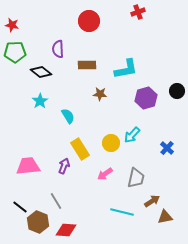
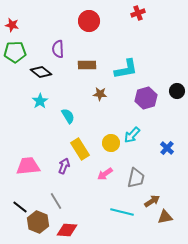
red cross: moved 1 px down
red diamond: moved 1 px right
